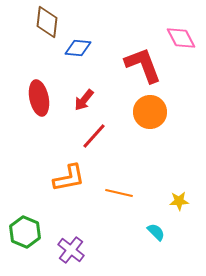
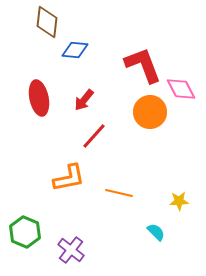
pink diamond: moved 51 px down
blue diamond: moved 3 px left, 2 px down
